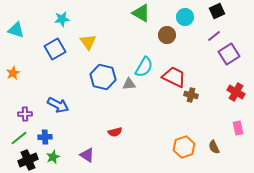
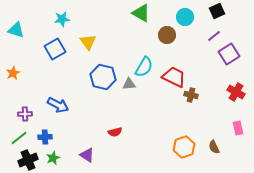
green star: moved 1 px down
